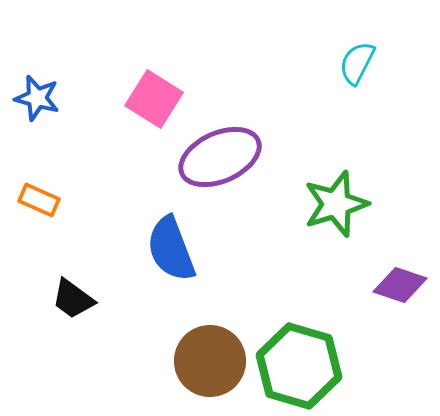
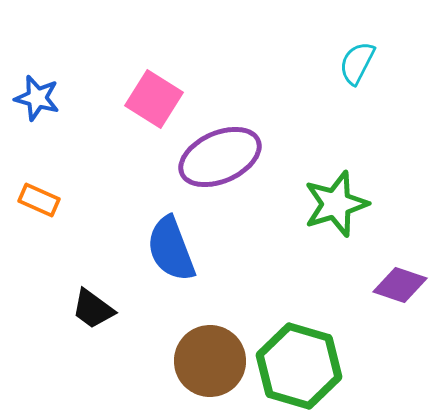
black trapezoid: moved 20 px right, 10 px down
